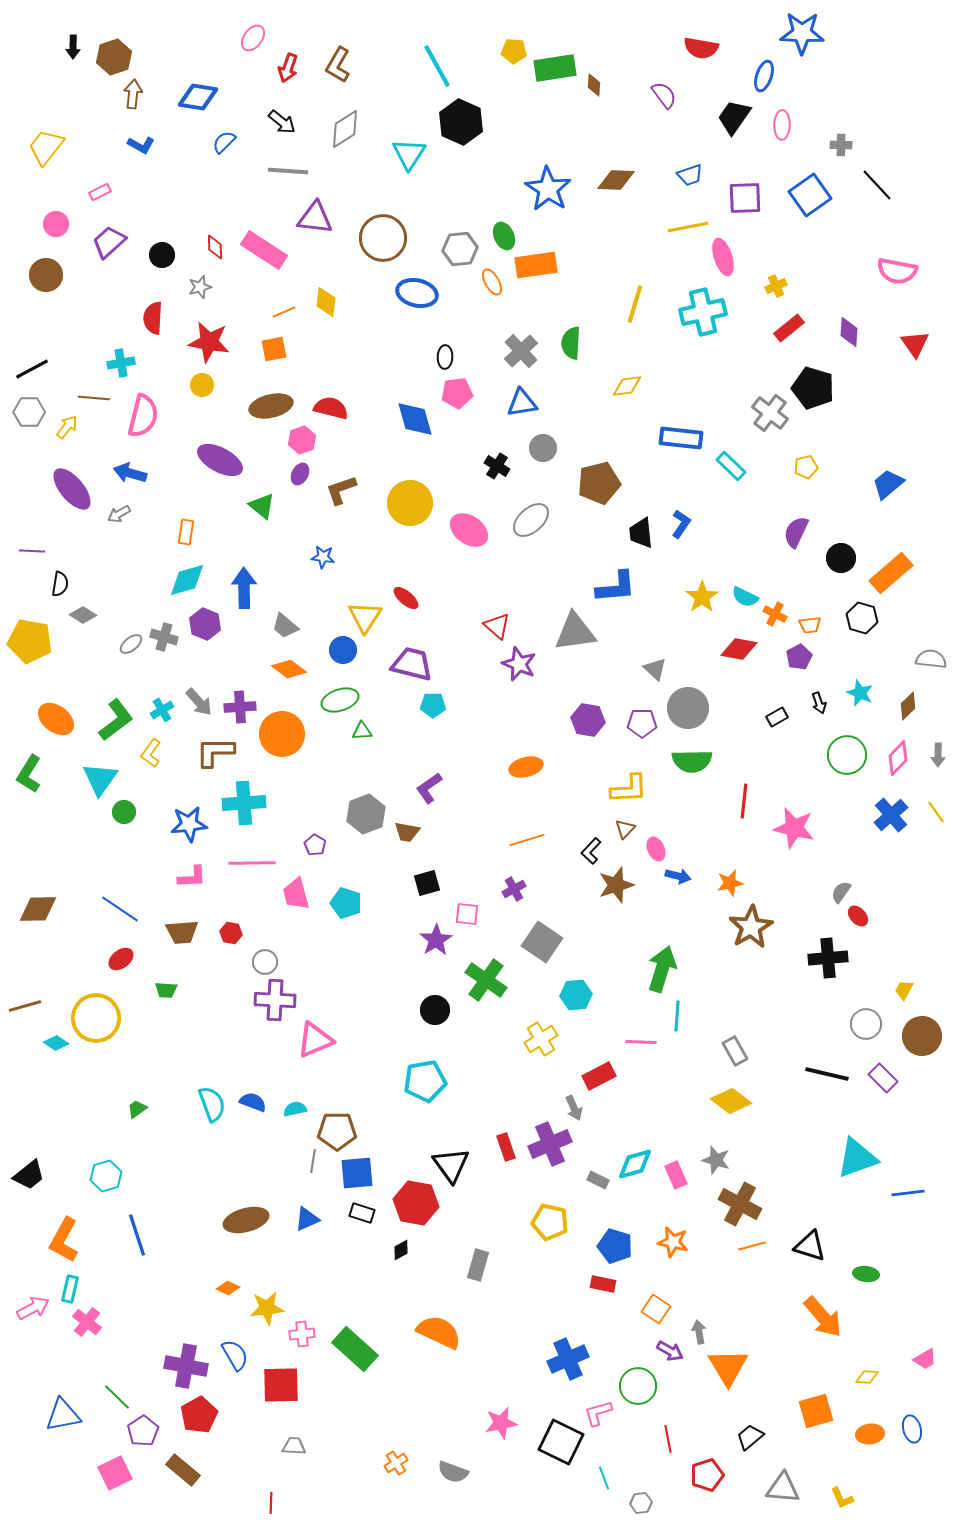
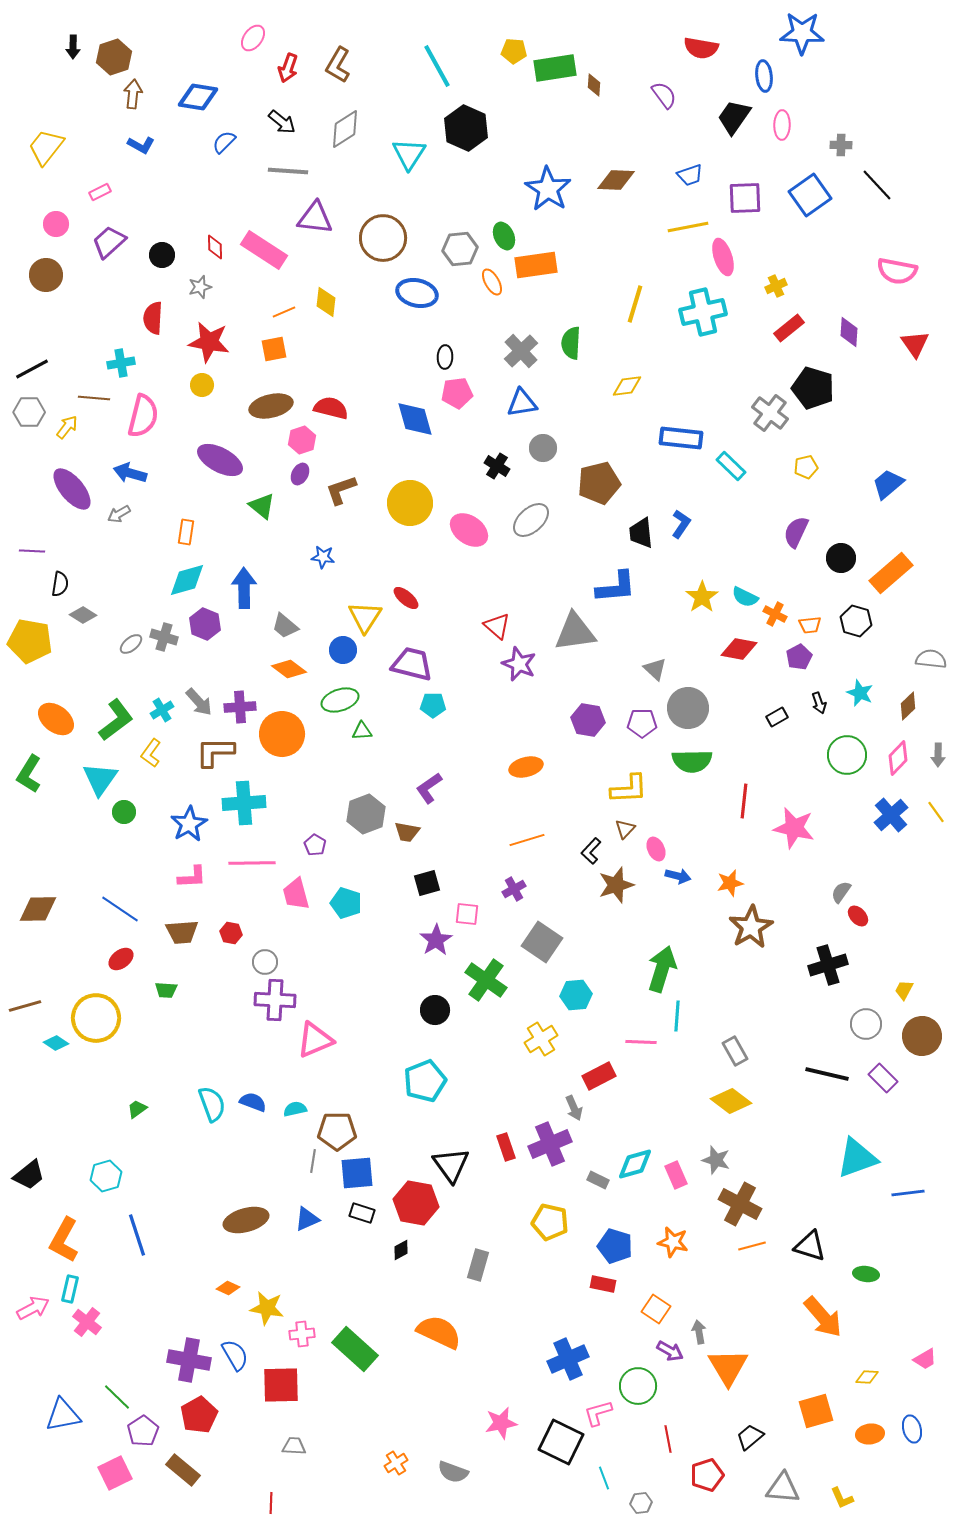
blue ellipse at (764, 76): rotated 24 degrees counterclockwise
black hexagon at (461, 122): moved 5 px right, 6 px down
black hexagon at (862, 618): moved 6 px left, 3 px down
blue star at (189, 824): rotated 24 degrees counterclockwise
black cross at (828, 958): moved 7 px down; rotated 12 degrees counterclockwise
cyan pentagon at (425, 1081): rotated 12 degrees counterclockwise
yellow star at (267, 1308): rotated 16 degrees clockwise
purple cross at (186, 1366): moved 3 px right, 6 px up
